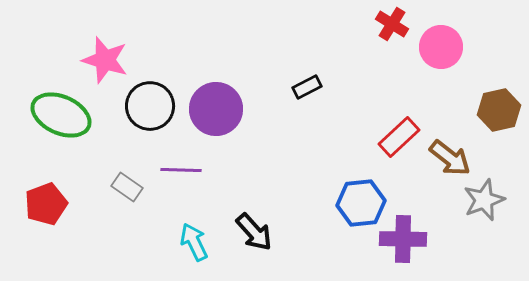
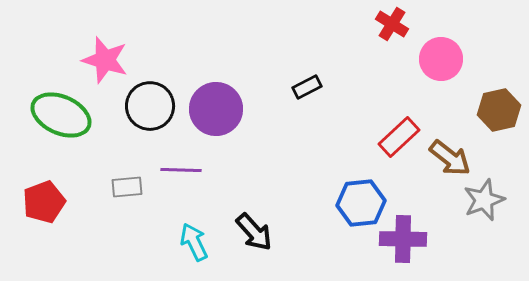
pink circle: moved 12 px down
gray rectangle: rotated 40 degrees counterclockwise
red pentagon: moved 2 px left, 2 px up
